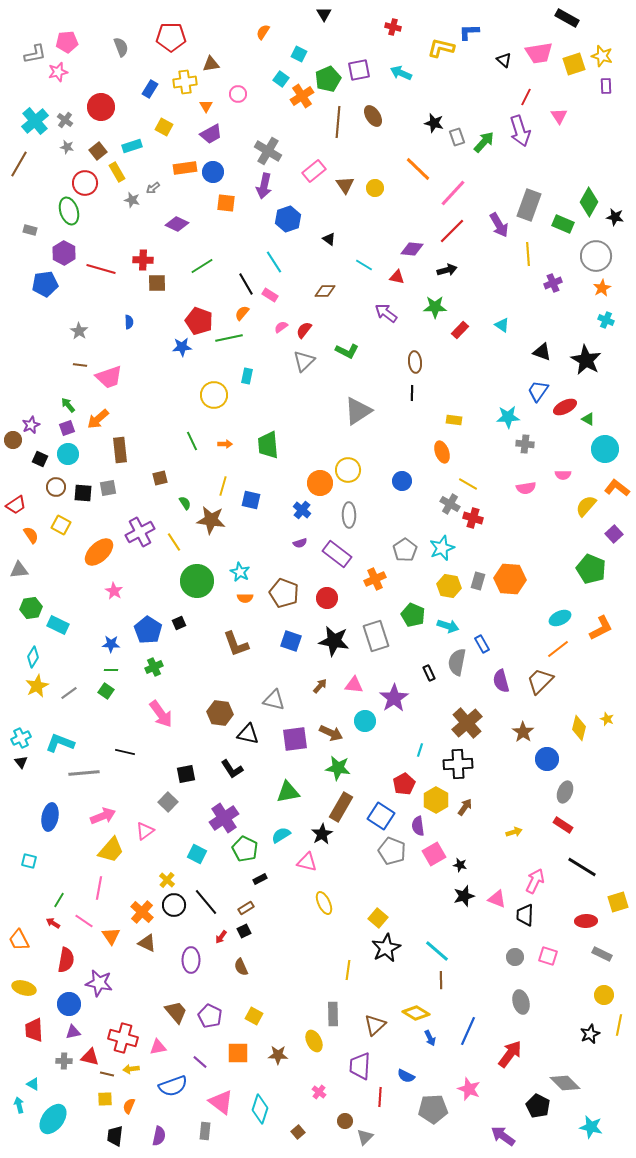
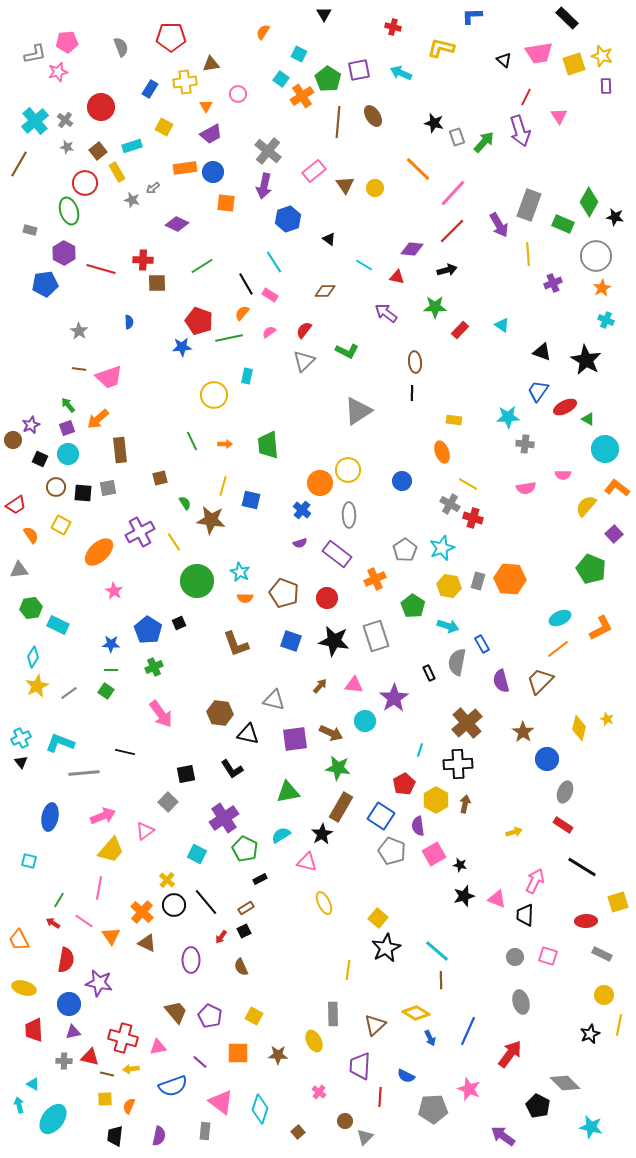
black rectangle at (567, 18): rotated 15 degrees clockwise
blue L-shape at (469, 32): moved 3 px right, 16 px up
green pentagon at (328, 79): rotated 15 degrees counterclockwise
gray cross at (268, 151): rotated 8 degrees clockwise
pink semicircle at (281, 327): moved 12 px left, 5 px down
brown line at (80, 365): moved 1 px left, 4 px down
green pentagon at (413, 615): moved 9 px up; rotated 10 degrees clockwise
brown arrow at (465, 807): moved 3 px up; rotated 24 degrees counterclockwise
